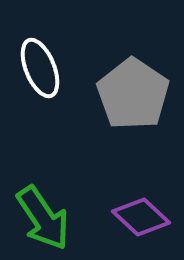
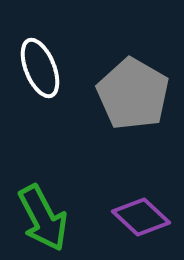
gray pentagon: rotated 4 degrees counterclockwise
green arrow: rotated 6 degrees clockwise
